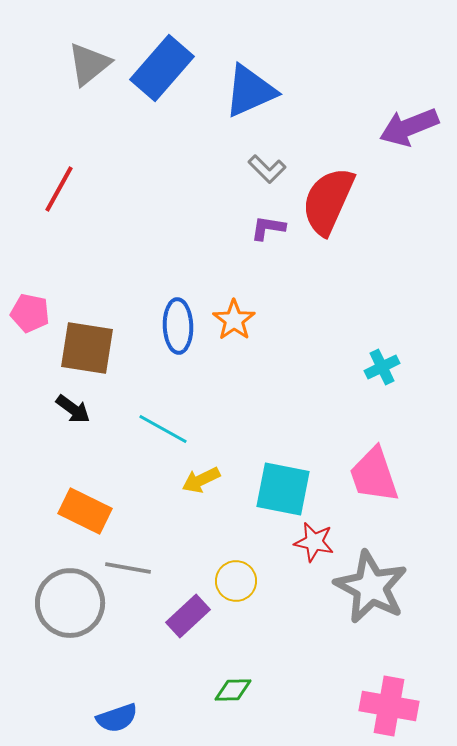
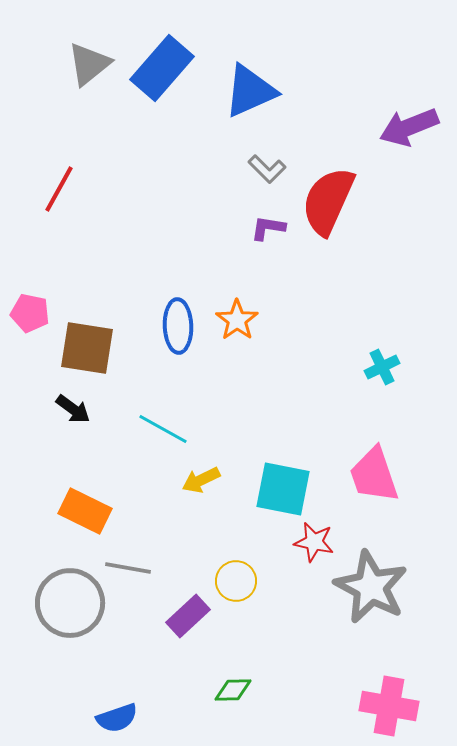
orange star: moved 3 px right
